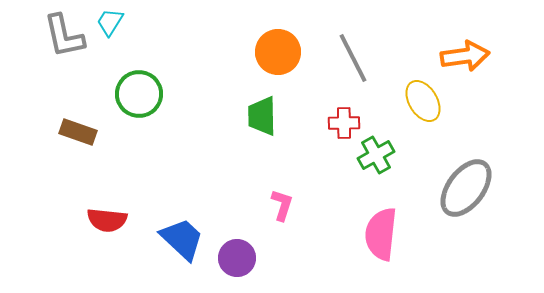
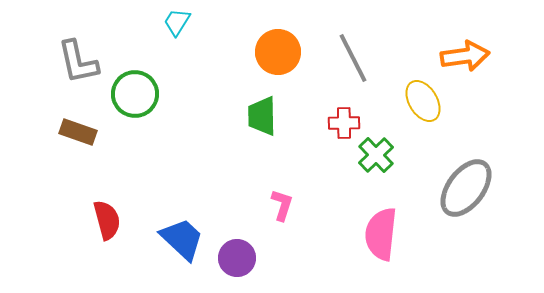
cyan trapezoid: moved 67 px right
gray L-shape: moved 14 px right, 26 px down
green circle: moved 4 px left
green cross: rotated 15 degrees counterclockwise
red semicircle: rotated 111 degrees counterclockwise
